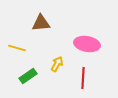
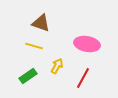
brown triangle: rotated 24 degrees clockwise
yellow line: moved 17 px right, 2 px up
yellow arrow: moved 2 px down
red line: rotated 25 degrees clockwise
